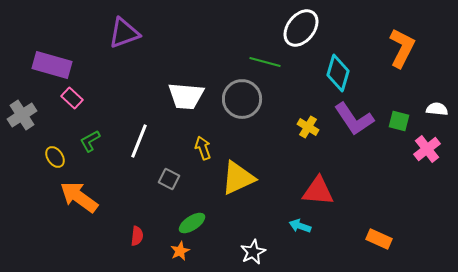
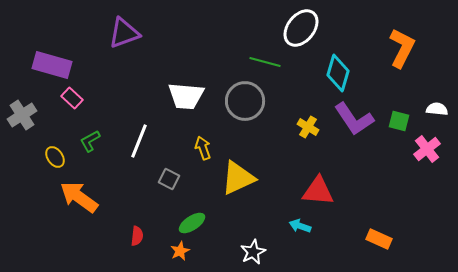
gray circle: moved 3 px right, 2 px down
